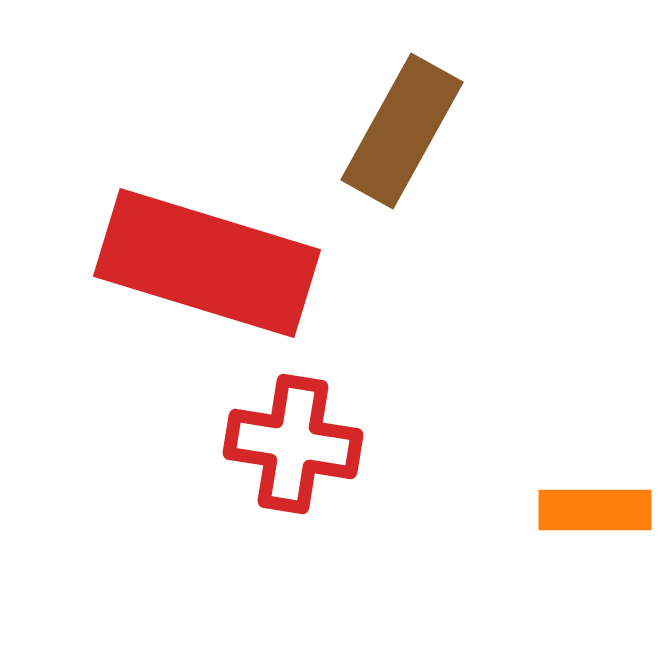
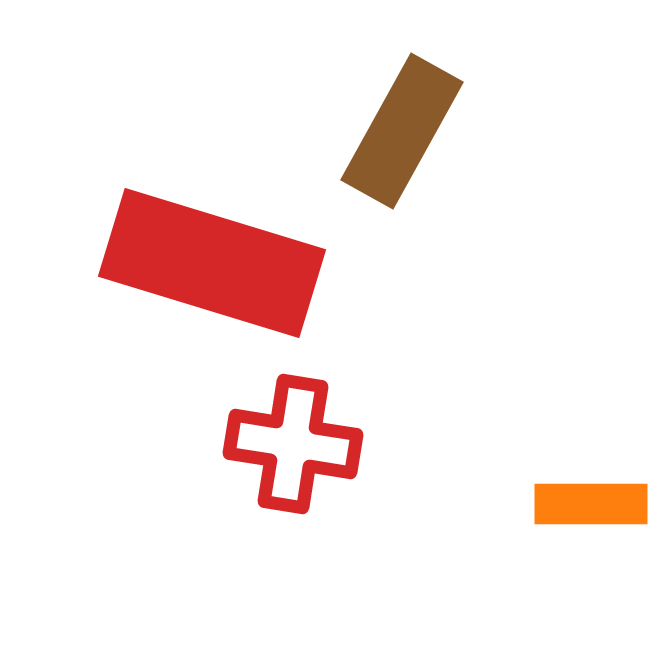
red rectangle: moved 5 px right
orange rectangle: moved 4 px left, 6 px up
